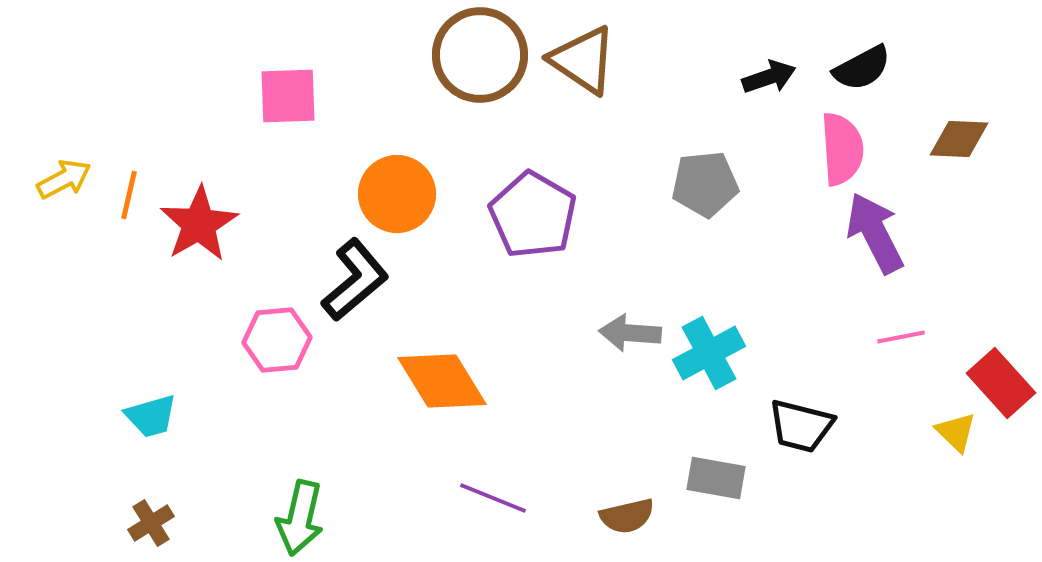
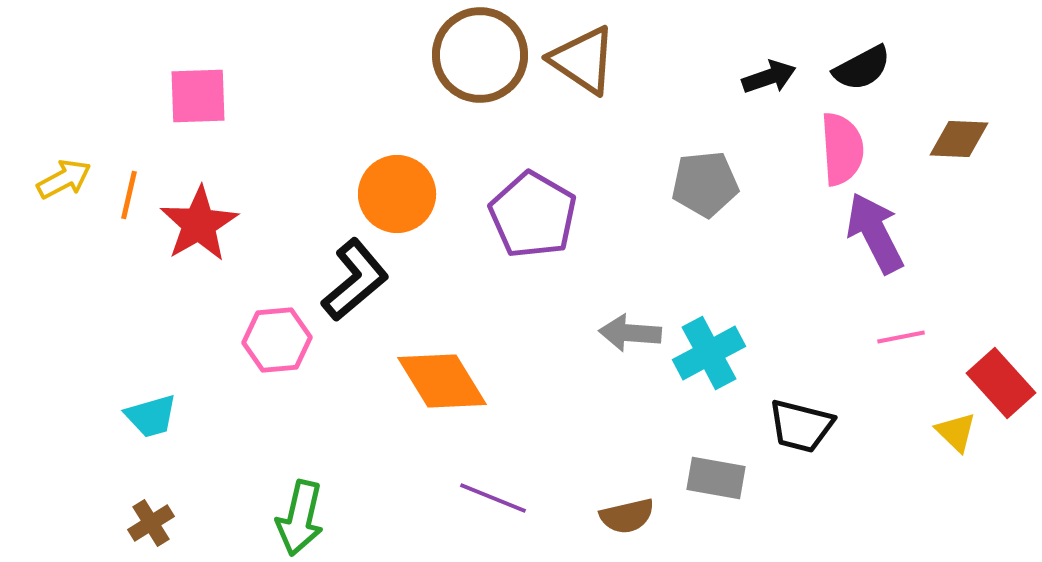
pink square: moved 90 px left
